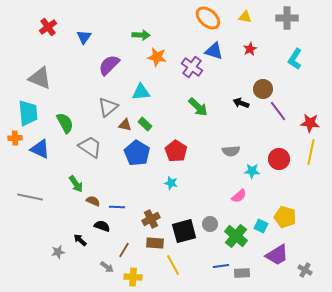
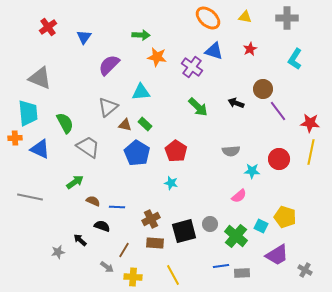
black arrow at (241, 103): moved 5 px left
gray trapezoid at (90, 147): moved 2 px left
green arrow at (76, 184): moved 1 px left, 2 px up; rotated 90 degrees counterclockwise
yellow line at (173, 265): moved 10 px down
